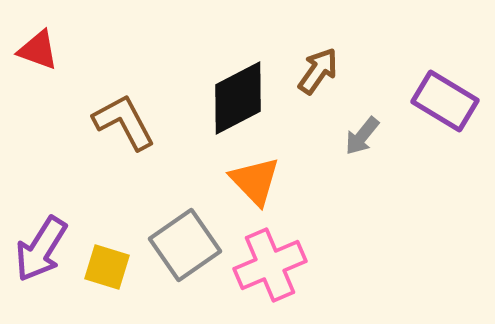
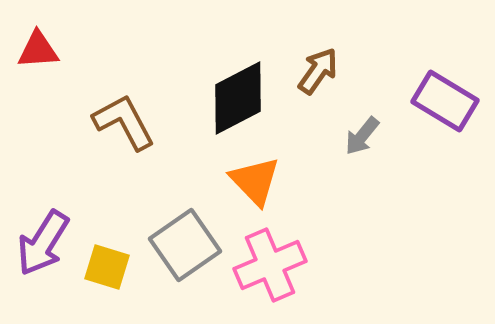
red triangle: rotated 24 degrees counterclockwise
purple arrow: moved 2 px right, 6 px up
